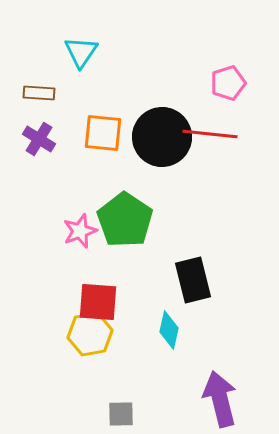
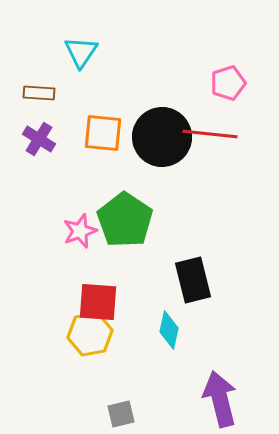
gray square: rotated 12 degrees counterclockwise
